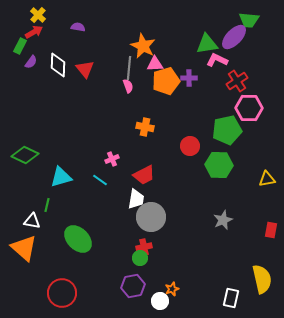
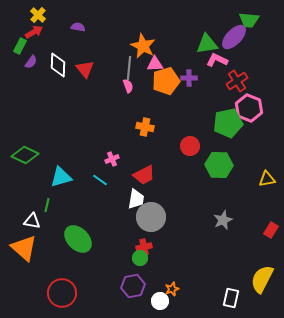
pink hexagon at (249, 108): rotated 20 degrees clockwise
green pentagon at (227, 130): moved 1 px right, 7 px up
red rectangle at (271, 230): rotated 21 degrees clockwise
yellow semicircle at (262, 279): rotated 140 degrees counterclockwise
